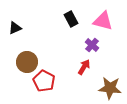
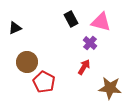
pink triangle: moved 2 px left, 1 px down
purple cross: moved 2 px left, 2 px up
red pentagon: moved 1 px down
